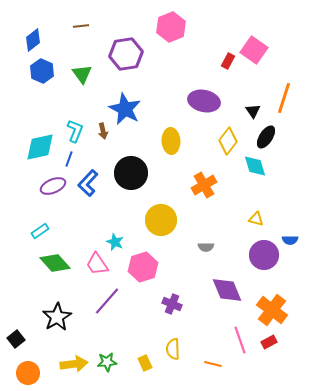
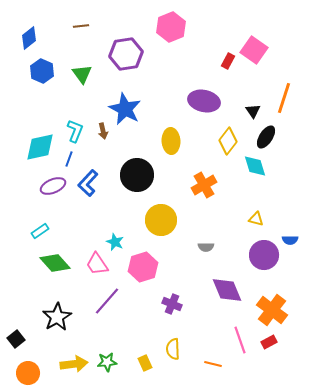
blue diamond at (33, 40): moved 4 px left, 2 px up
black circle at (131, 173): moved 6 px right, 2 px down
